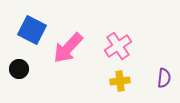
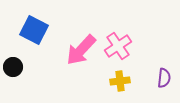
blue square: moved 2 px right
pink arrow: moved 13 px right, 2 px down
black circle: moved 6 px left, 2 px up
